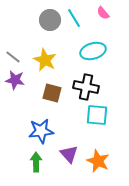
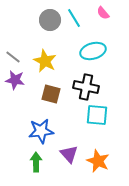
yellow star: moved 1 px down
brown square: moved 1 px left, 1 px down
